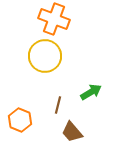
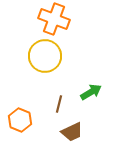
brown line: moved 1 px right, 1 px up
brown trapezoid: rotated 75 degrees counterclockwise
